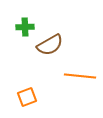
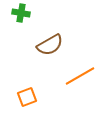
green cross: moved 4 px left, 14 px up; rotated 12 degrees clockwise
orange line: rotated 36 degrees counterclockwise
